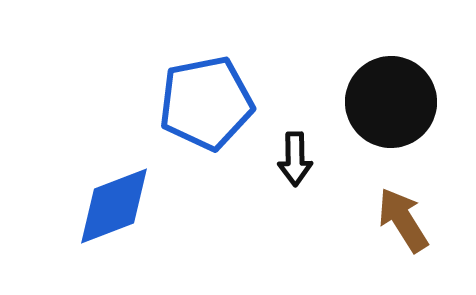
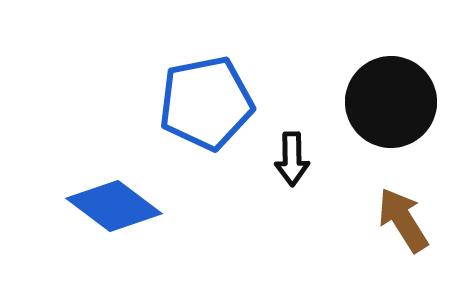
black arrow: moved 3 px left
blue diamond: rotated 58 degrees clockwise
